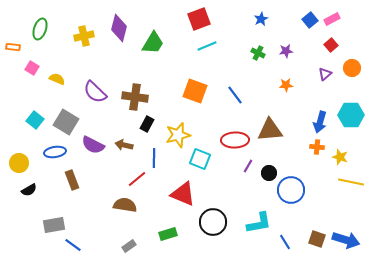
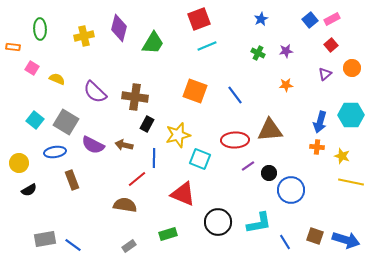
green ellipse at (40, 29): rotated 20 degrees counterclockwise
yellow star at (340, 157): moved 2 px right, 1 px up
purple line at (248, 166): rotated 24 degrees clockwise
black circle at (213, 222): moved 5 px right
gray rectangle at (54, 225): moved 9 px left, 14 px down
brown square at (317, 239): moved 2 px left, 3 px up
